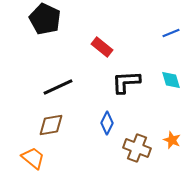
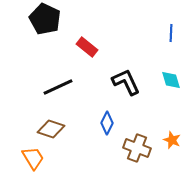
blue line: rotated 66 degrees counterclockwise
red rectangle: moved 15 px left
black L-shape: rotated 68 degrees clockwise
brown diamond: moved 4 px down; rotated 28 degrees clockwise
orange trapezoid: rotated 20 degrees clockwise
